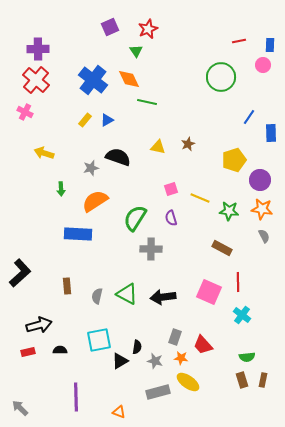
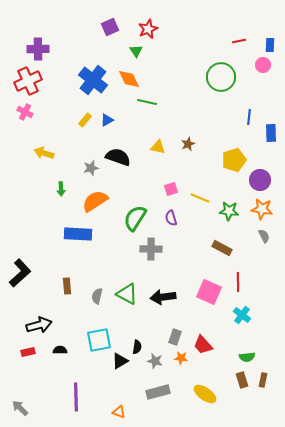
red cross at (36, 80): moved 8 px left, 1 px down; rotated 24 degrees clockwise
blue line at (249, 117): rotated 28 degrees counterclockwise
yellow ellipse at (188, 382): moved 17 px right, 12 px down
